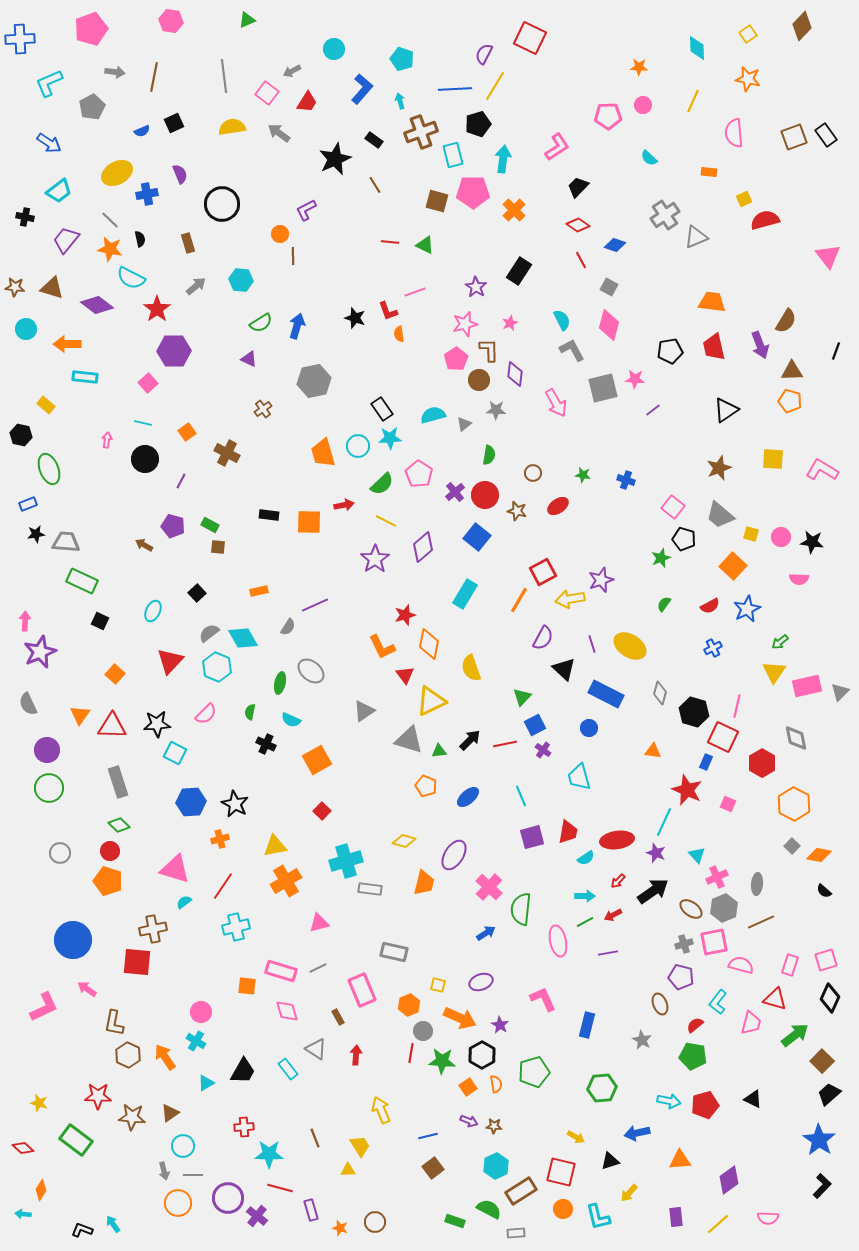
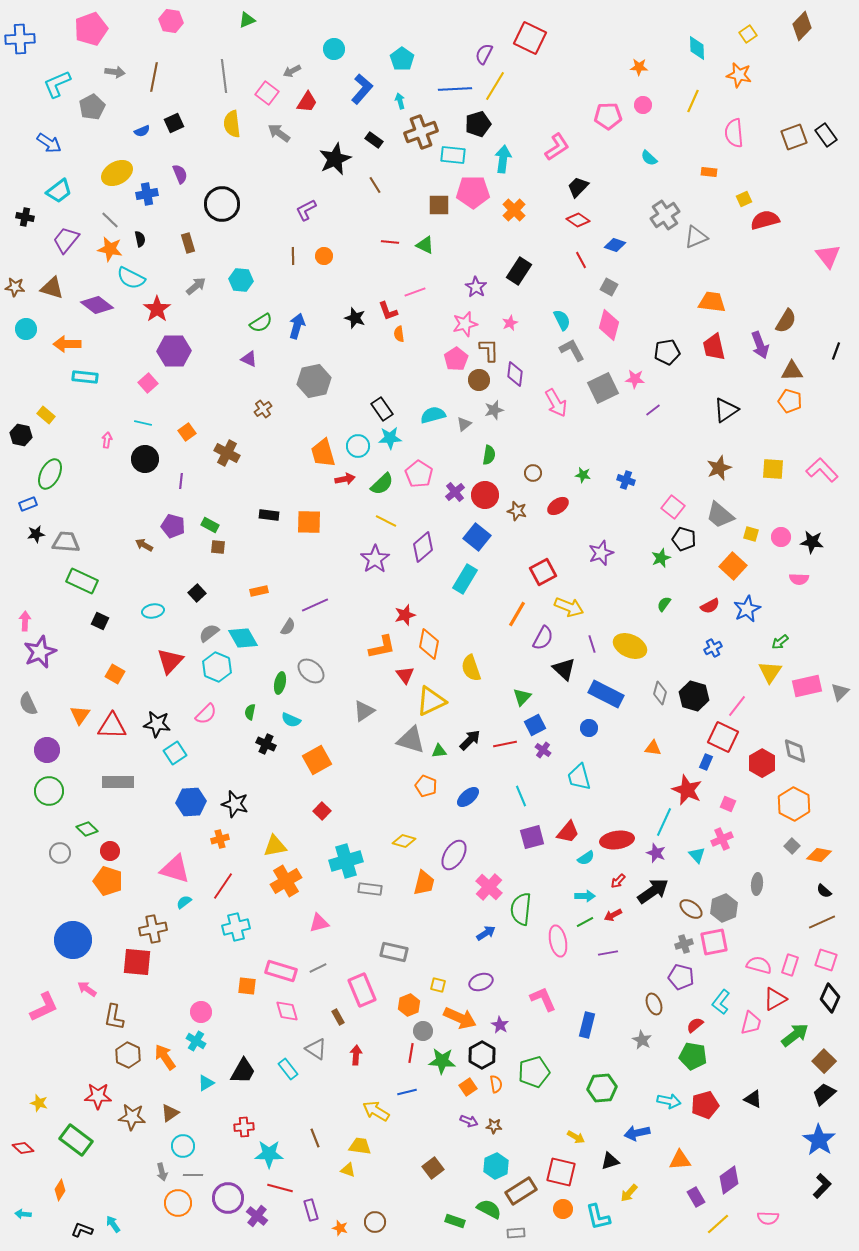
cyan pentagon at (402, 59): rotated 15 degrees clockwise
orange star at (748, 79): moved 9 px left, 4 px up
cyan L-shape at (49, 83): moved 8 px right, 1 px down
yellow semicircle at (232, 127): moved 3 px up; rotated 88 degrees counterclockwise
cyan rectangle at (453, 155): rotated 70 degrees counterclockwise
brown square at (437, 201): moved 2 px right, 4 px down; rotated 15 degrees counterclockwise
red diamond at (578, 225): moved 5 px up
orange circle at (280, 234): moved 44 px right, 22 px down
black pentagon at (670, 351): moved 3 px left, 1 px down
gray square at (603, 388): rotated 12 degrees counterclockwise
yellow rectangle at (46, 405): moved 10 px down
gray star at (496, 410): moved 2 px left; rotated 18 degrees counterclockwise
yellow square at (773, 459): moved 10 px down
green ellipse at (49, 469): moved 1 px right, 5 px down; rotated 48 degrees clockwise
pink L-shape at (822, 470): rotated 16 degrees clockwise
purple line at (181, 481): rotated 21 degrees counterclockwise
red arrow at (344, 505): moved 1 px right, 26 px up
purple star at (601, 580): moved 27 px up
cyan rectangle at (465, 594): moved 15 px up
yellow arrow at (570, 599): moved 1 px left, 8 px down; rotated 148 degrees counterclockwise
orange line at (519, 600): moved 2 px left, 14 px down
cyan ellipse at (153, 611): rotated 55 degrees clockwise
yellow ellipse at (630, 646): rotated 8 degrees counterclockwise
orange L-shape at (382, 647): rotated 76 degrees counterclockwise
yellow triangle at (774, 672): moved 4 px left
orange square at (115, 674): rotated 12 degrees counterclockwise
pink line at (737, 706): rotated 25 degrees clockwise
black hexagon at (694, 712): moved 16 px up
black star at (157, 724): rotated 12 degrees clockwise
gray diamond at (796, 738): moved 1 px left, 13 px down
gray triangle at (409, 740): moved 2 px right
orange triangle at (653, 751): moved 3 px up
cyan square at (175, 753): rotated 30 degrees clockwise
gray rectangle at (118, 782): rotated 72 degrees counterclockwise
green circle at (49, 788): moved 3 px down
black star at (235, 804): rotated 12 degrees counterclockwise
green diamond at (119, 825): moved 32 px left, 4 px down
red trapezoid at (568, 832): rotated 30 degrees clockwise
pink cross at (717, 877): moved 5 px right, 38 px up
brown line at (761, 922): moved 61 px right
pink square at (826, 960): rotated 35 degrees clockwise
pink semicircle at (741, 965): moved 18 px right
red triangle at (775, 999): rotated 45 degrees counterclockwise
cyan L-shape at (718, 1002): moved 3 px right
brown ellipse at (660, 1004): moved 6 px left
brown L-shape at (114, 1023): moved 6 px up
brown square at (822, 1061): moved 2 px right
black trapezoid at (829, 1094): moved 5 px left
yellow arrow at (381, 1110): moved 5 px left, 1 px down; rotated 36 degrees counterclockwise
blue line at (428, 1136): moved 21 px left, 44 px up
yellow trapezoid at (360, 1146): rotated 50 degrees counterclockwise
yellow triangle at (348, 1170): rotated 21 degrees clockwise
gray arrow at (164, 1171): moved 2 px left, 1 px down
orange diamond at (41, 1190): moved 19 px right
purple rectangle at (676, 1217): moved 20 px right, 20 px up; rotated 24 degrees counterclockwise
